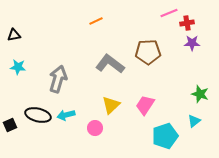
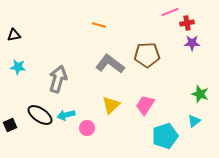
pink line: moved 1 px right, 1 px up
orange line: moved 3 px right, 4 px down; rotated 40 degrees clockwise
brown pentagon: moved 1 px left, 3 px down
black ellipse: moved 2 px right; rotated 20 degrees clockwise
pink circle: moved 8 px left
